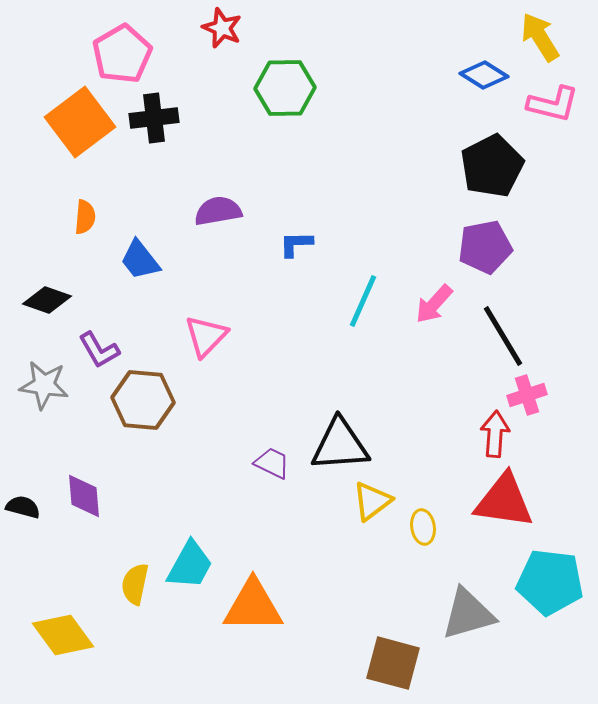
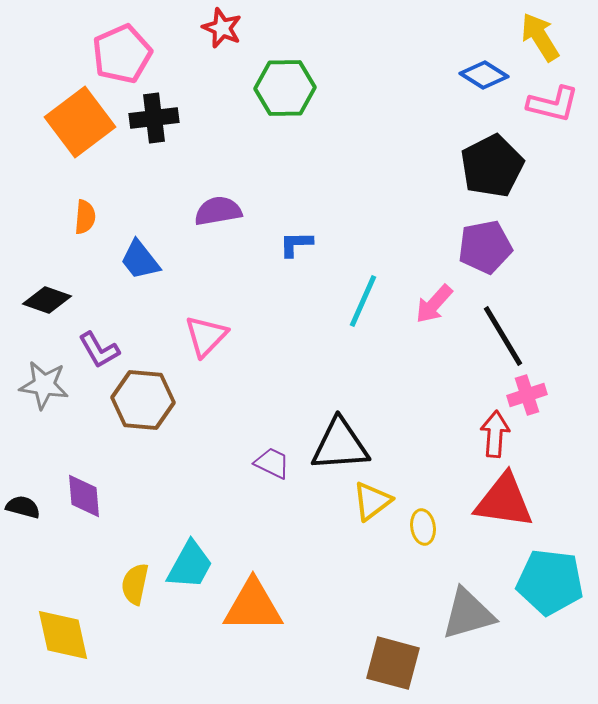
pink pentagon: rotated 6 degrees clockwise
yellow diamond: rotated 24 degrees clockwise
